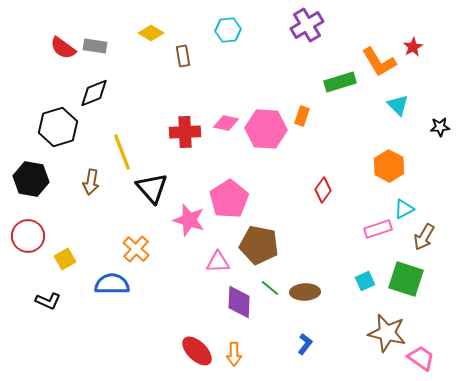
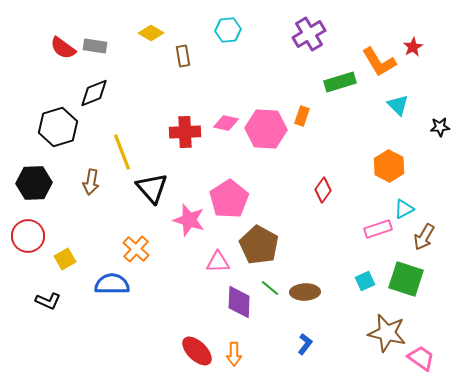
purple cross at (307, 25): moved 2 px right, 9 px down
black hexagon at (31, 179): moved 3 px right, 4 px down; rotated 12 degrees counterclockwise
brown pentagon at (259, 245): rotated 18 degrees clockwise
